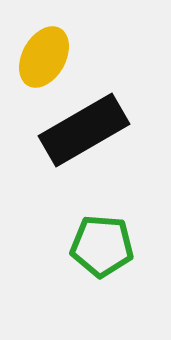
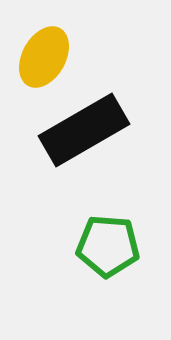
green pentagon: moved 6 px right
